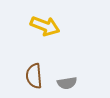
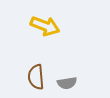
brown semicircle: moved 2 px right, 1 px down
